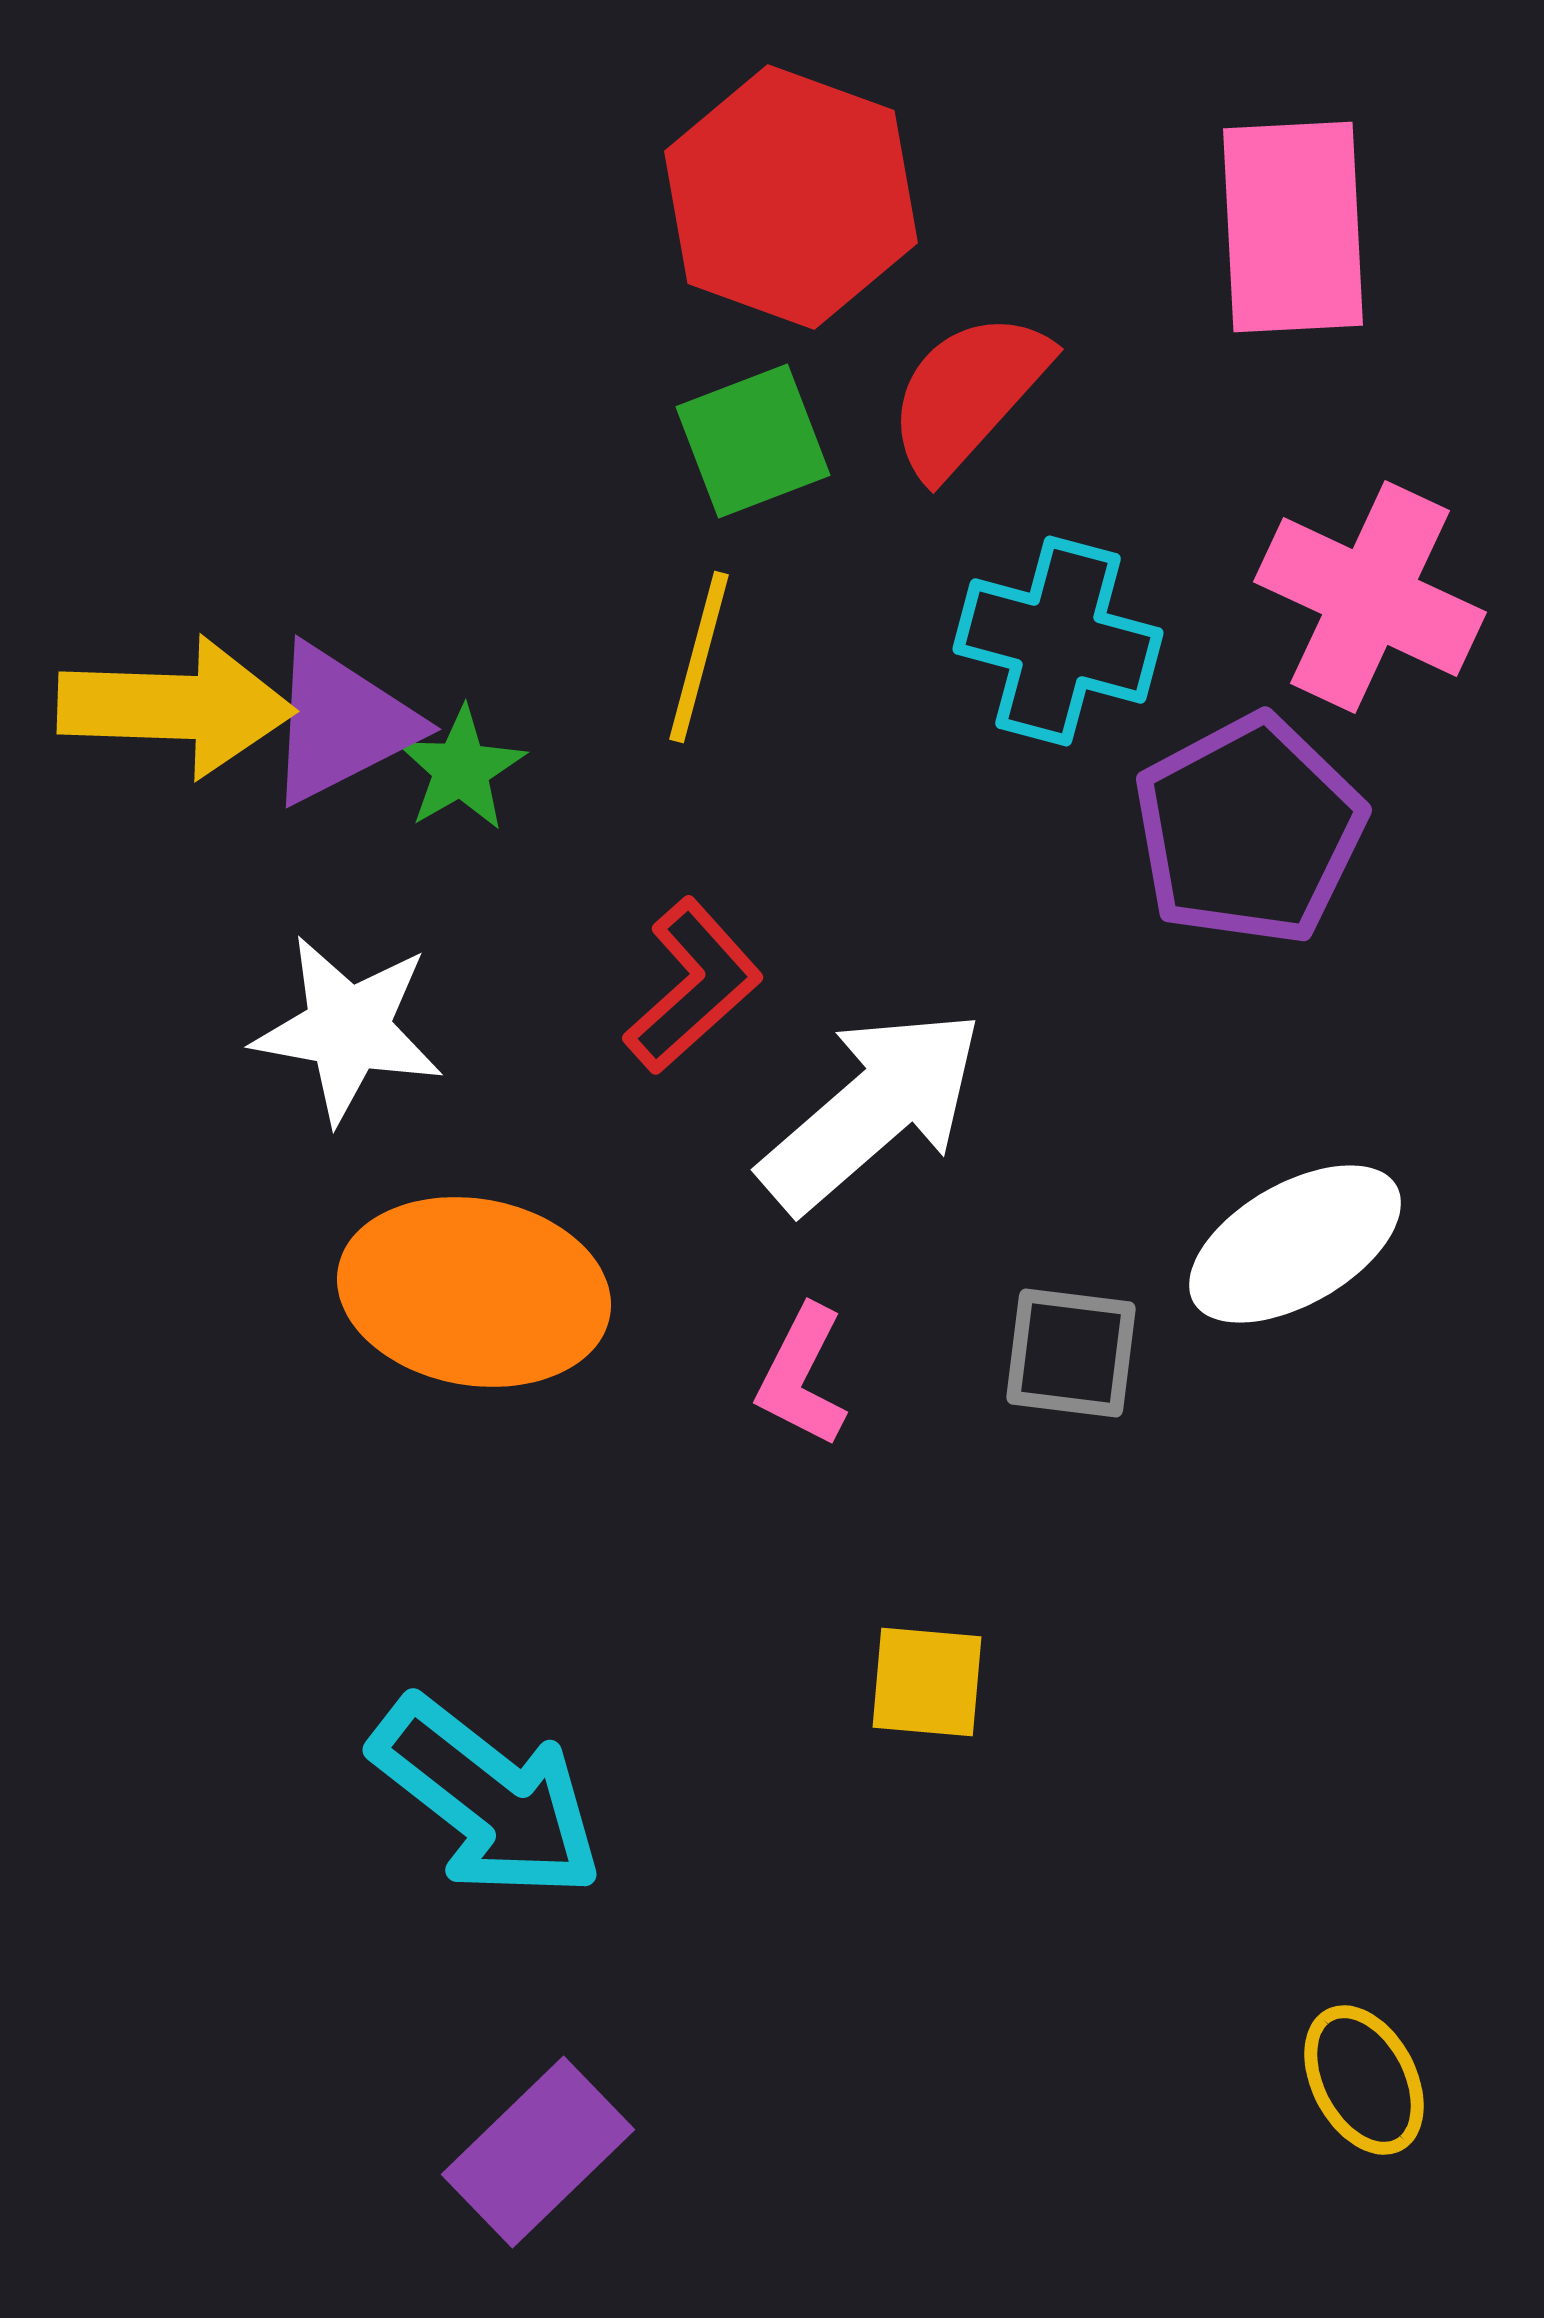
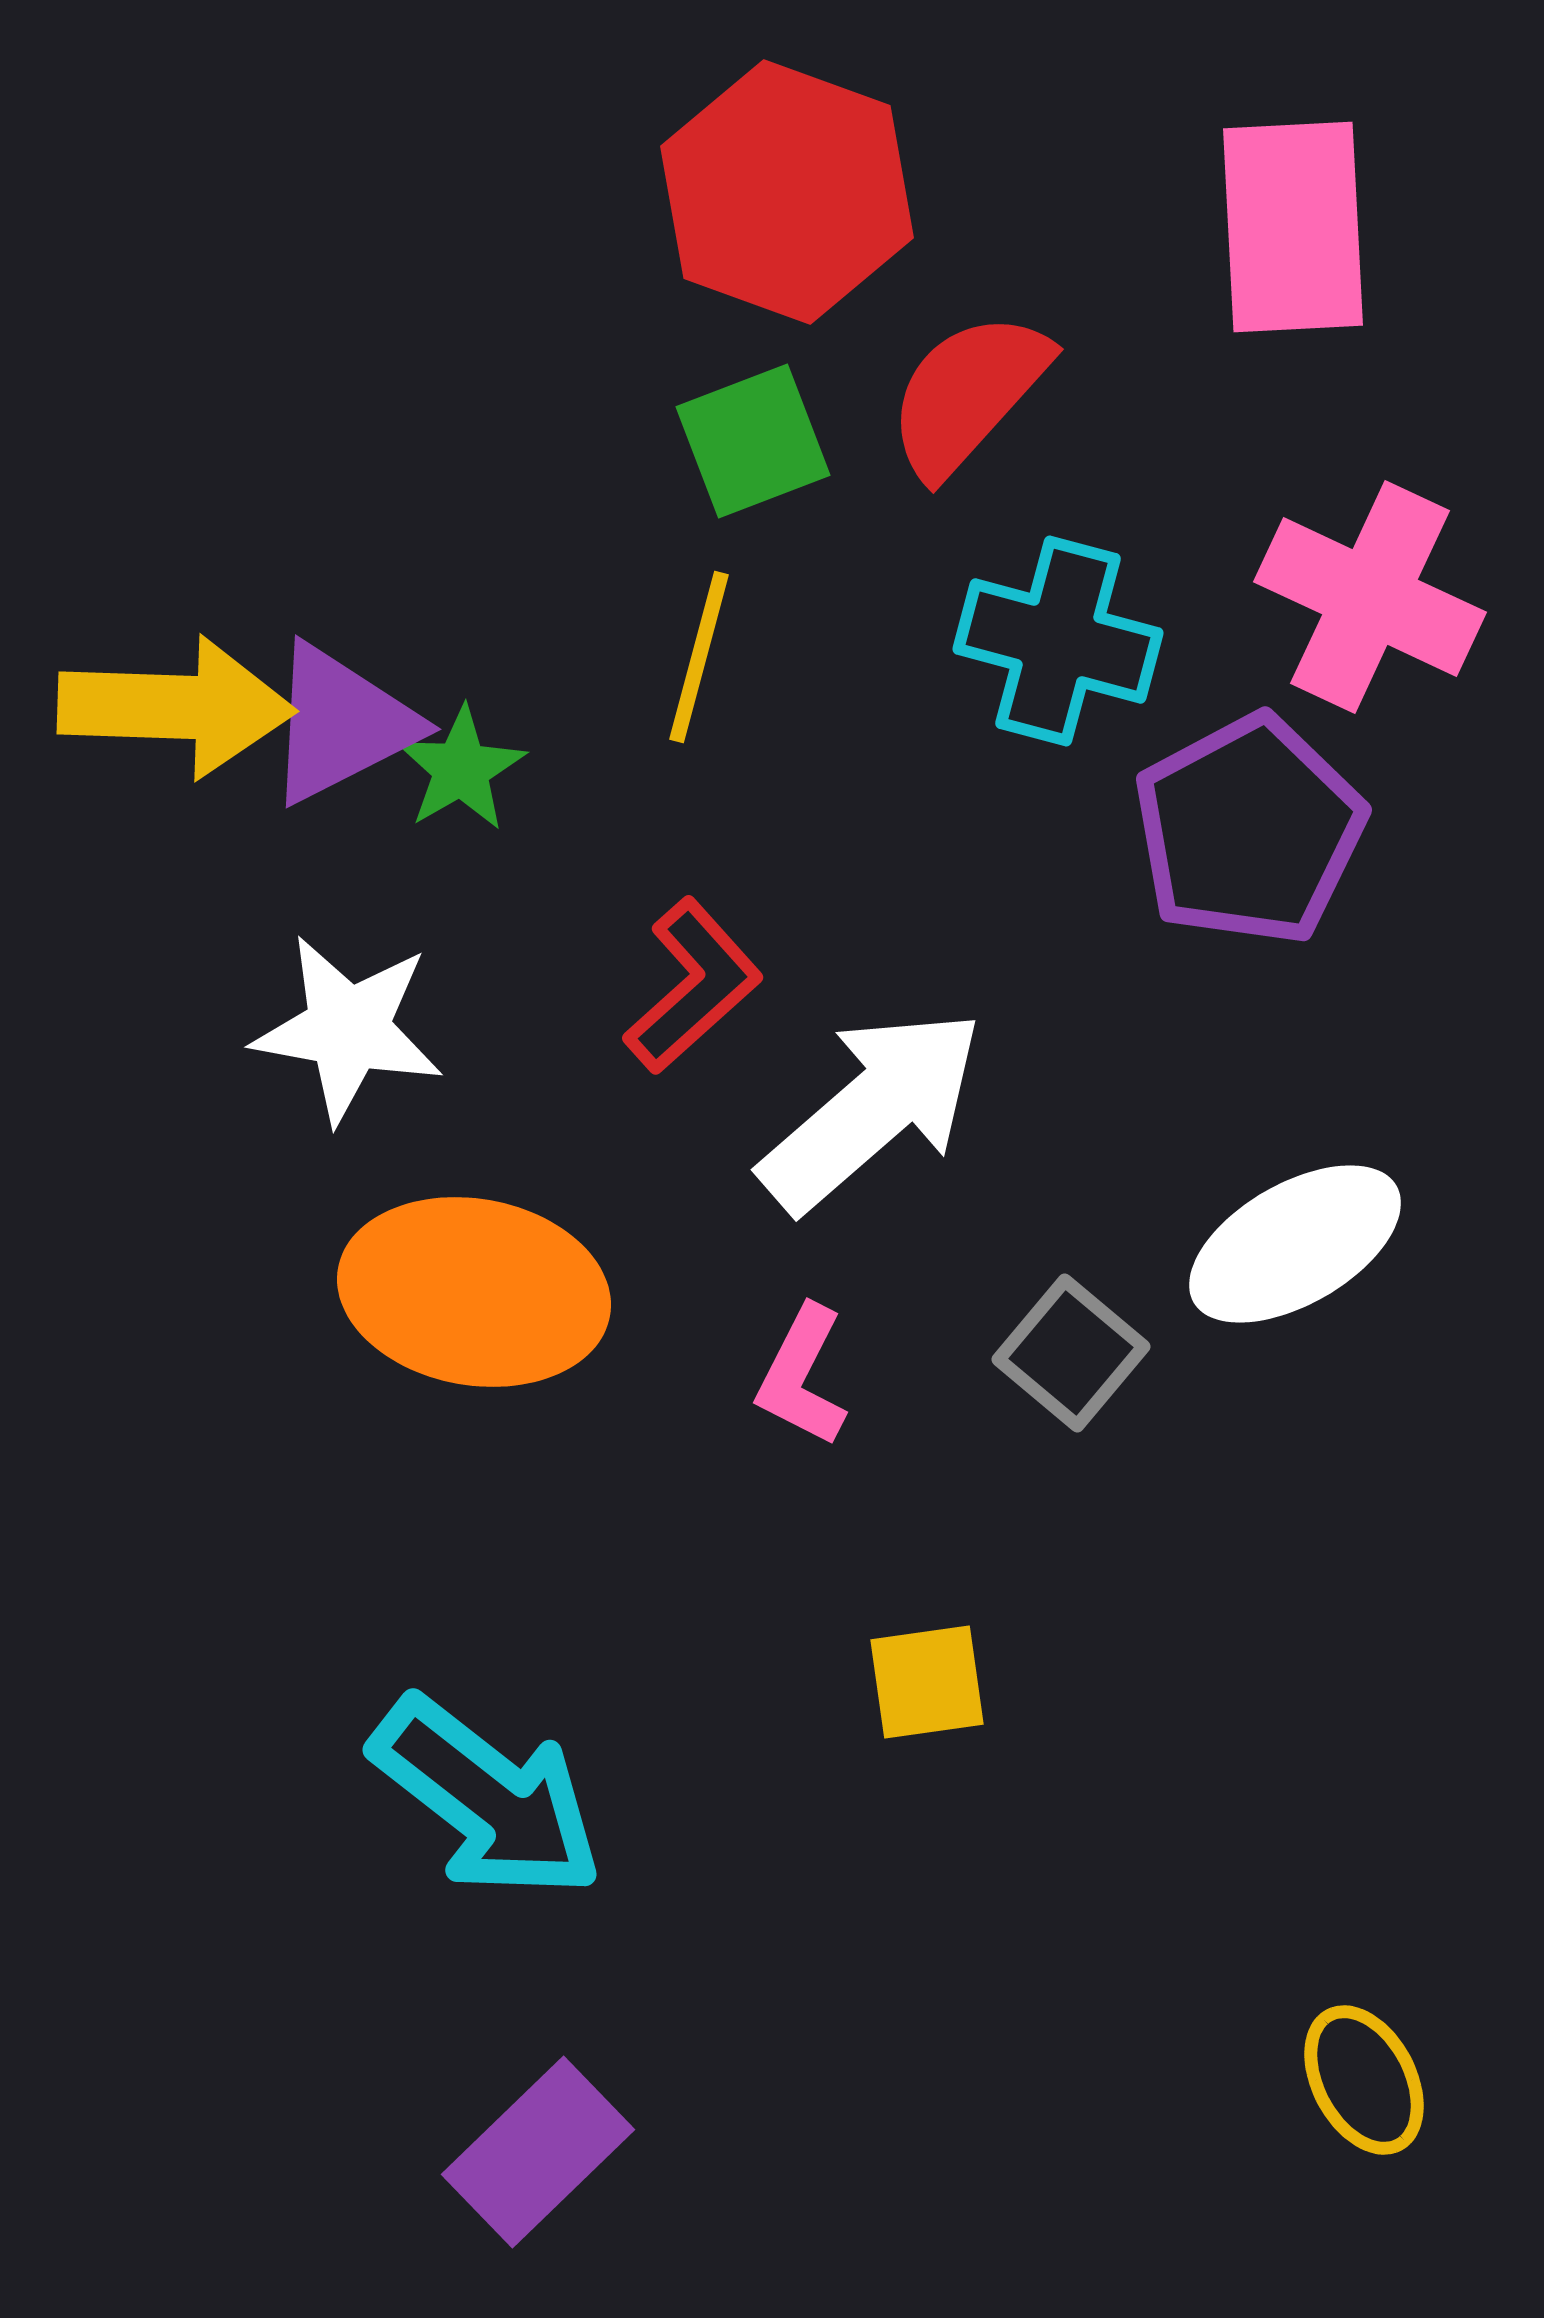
red hexagon: moved 4 px left, 5 px up
gray square: rotated 33 degrees clockwise
yellow square: rotated 13 degrees counterclockwise
